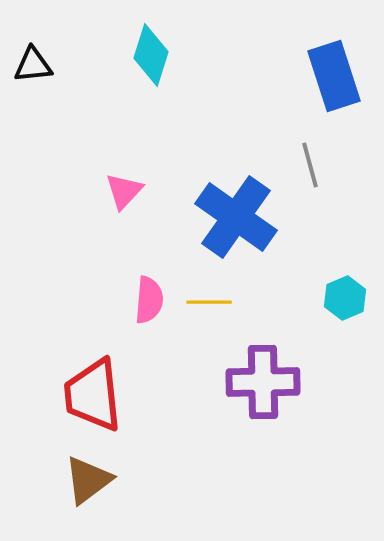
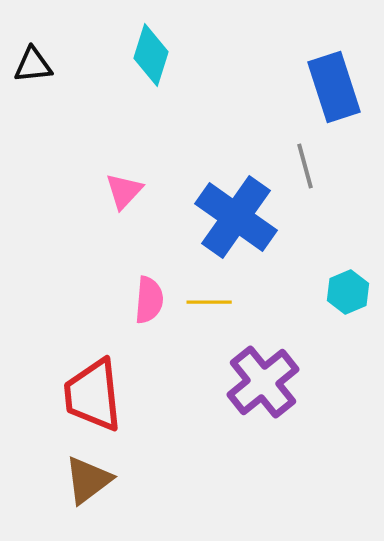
blue rectangle: moved 11 px down
gray line: moved 5 px left, 1 px down
cyan hexagon: moved 3 px right, 6 px up
purple cross: rotated 38 degrees counterclockwise
